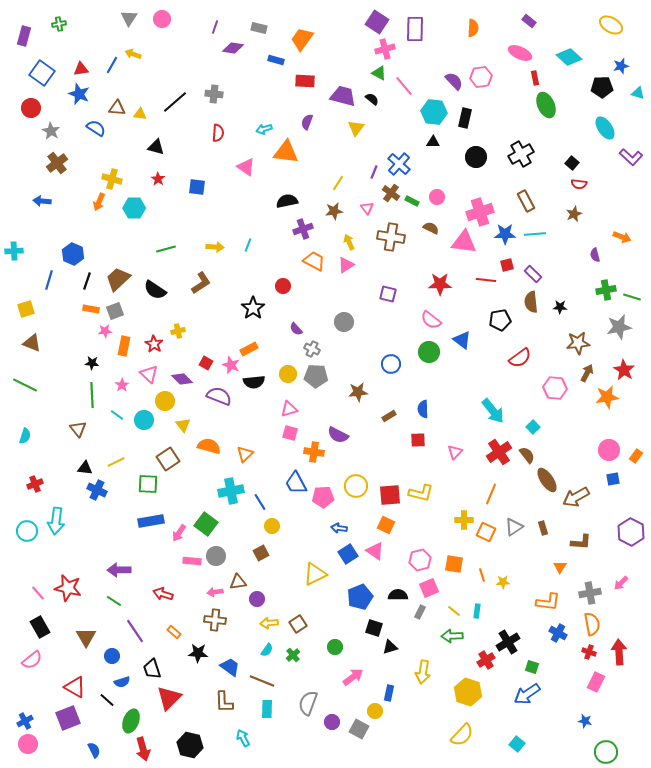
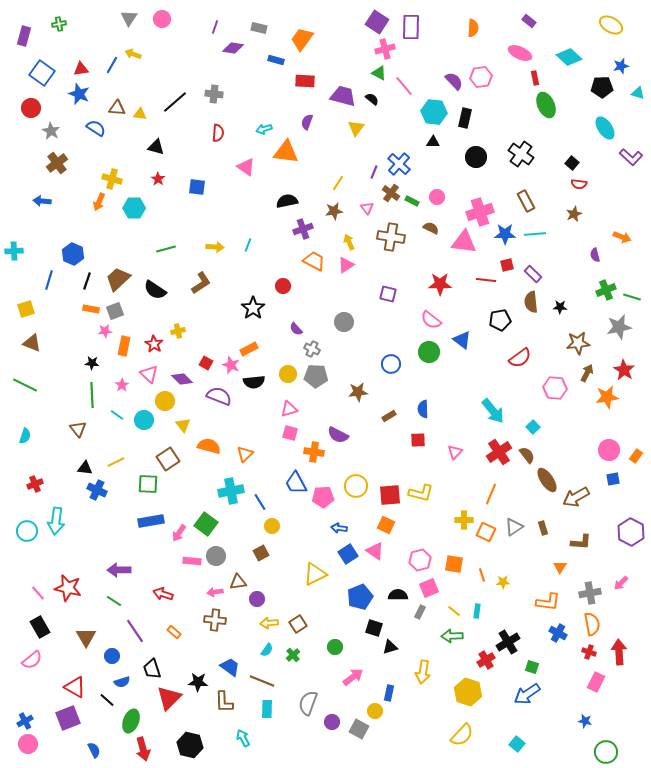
purple rectangle at (415, 29): moved 4 px left, 2 px up
black cross at (521, 154): rotated 25 degrees counterclockwise
green cross at (606, 290): rotated 12 degrees counterclockwise
black star at (198, 653): moved 29 px down
